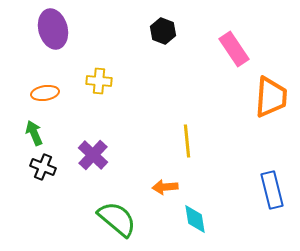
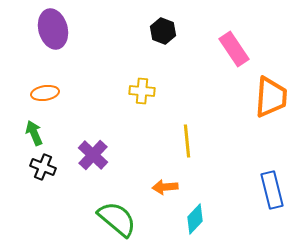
yellow cross: moved 43 px right, 10 px down
cyan diamond: rotated 52 degrees clockwise
